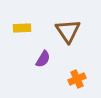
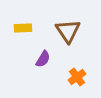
yellow rectangle: moved 1 px right
orange cross: moved 2 px up; rotated 12 degrees counterclockwise
